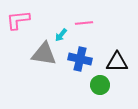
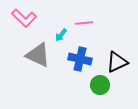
pink L-shape: moved 6 px right, 2 px up; rotated 130 degrees counterclockwise
gray triangle: moved 6 px left, 1 px down; rotated 16 degrees clockwise
black triangle: rotated 25 degrees counterclockwise
